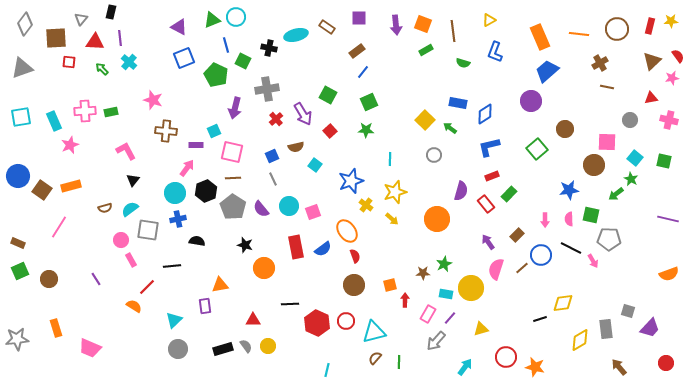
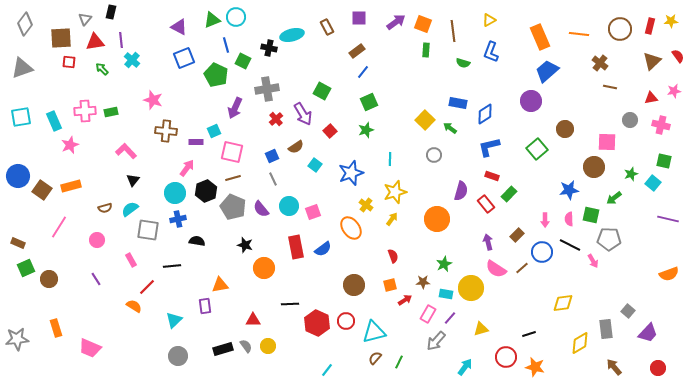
gray triangle at (81, 19): moved 4 px right
purple arrow at (396, 25): moved 3 px up; rotated 120 degrees counterclockwise
brown rectangle at (327, 27): rotated 28 degrees clockwise
brown circle at (617, 29): moved 3 px right
cyan ellipse at (296, 35): moved 4 px left
brown square at (56, 38): moved 5 px right
purple line at (120, 38): moved 1 px right, 2 px down
red triangle at (95, 42): rotated 12 degrees counterclockwise
green rectangle at (426, 50): rotated 56 degrees counterclockwise
blue L-shape at (495, 52): moved 4 px left
cyan cross at (129, 62): moved 3 px right, 2 px up
brown cross at (600, 63): rotated 21 degrees counterclockwise
pink star at (672, 78): moved 2 px right, 13 px down
brown line at (607, 87): moved 3 px right
green square at (328, 95): moved 6 px left, 4 px up
purple arrow at (235, 108): rotated 10 degrees clockwise
pink cross at (669, 120): moved 8 px left, 5 px down
green star at (366, 130): rotated 21 degrees counterclockwise
purple rectangle at (196, 145): moved 3 px up
brown semicircle at (296, 147): rotated 21 degrees counterclockwise
pink L-shape at (126, 151): rotated 15 degrees counterclockwise
cyan square at (635, 158): moved 18 px right, 25 px down
brown circle at (594, 165): moved 2 px down
red rectangle at (492, 176): rotated 40 degrees clockwise
brown line at (233, 178): rotated 14 degrees counterclockwise
green star at (631, 179): moved 5 px up; rotated 24 degrees clockwise
blue star at (351, 181): moved 8 px up
green arrow at (616, 194): moved 2 px left, 4 px down
gray pentagon at (233, 207): rotated 10 degrees counterclockwise
yellow arrow at (392, 219): rotated 96 degrees counterclockwise
orange ellipse at (347, 231): moved 4 px right, 3 px up
pink circle at (121, 240): moved 24 px left
purple arrow at (488, 242): rotated 21 degrees clockwise
black line at (571, 248): moved 1 px left, 3 px up
blue circle at (541, 255): moved 1 px right, 3 px up
red semicircle at (355, 256): moved 38 px right
pink semicircle at (496, 269): rotated 75 degrees counterclockwise
green square at (20, 271): moved 6 px right, 3 px up
brown star at (423, 273): moved 9 px down
red arrow at (405, 300): rotated 56 degrees clockwise
gray square at (628, 311): rotated 24 degrees clockwise
black line at (540, 319): moved 11 px left, 15 px down
purple trapezoid at (650, 328): moved 2 px left, 5 px down
yellow diamond at (580, 340): moved 3 px down
gray circle at (178, 349): moved 7 px down
green line at (399, 362): rotated 24 degrees clockwise
red circle at (666, 363): moved 8 px left, 5 px down
brown arrow at (619, 367): moved 5 px left
cyan line at (327, 370): rotated 24 degrees clockwise
